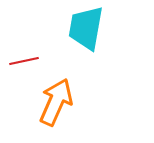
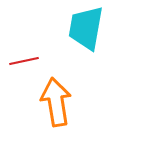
orange arrow: rotated 33 degrees counterclockwise
